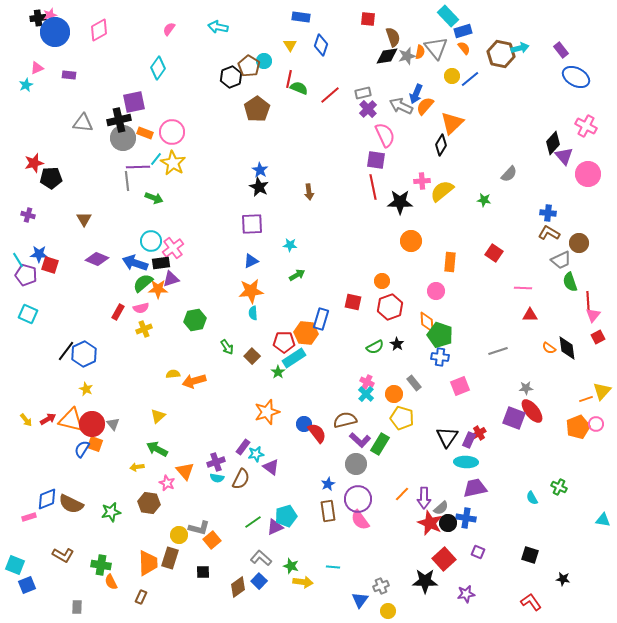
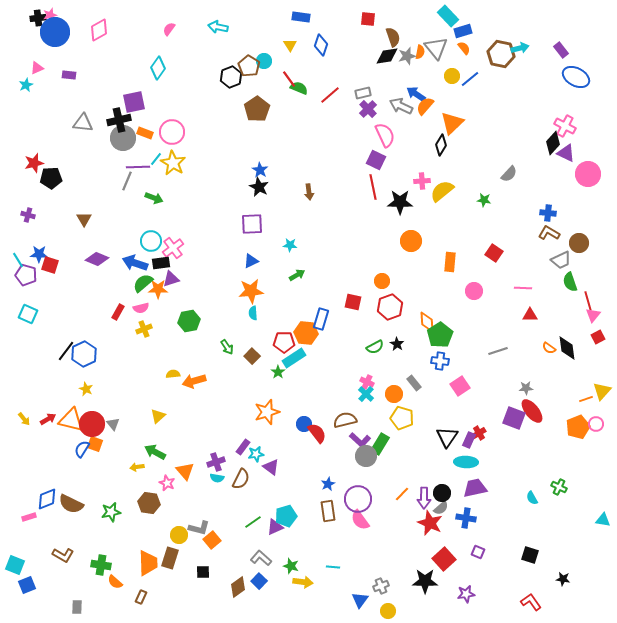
red line at (289, 79): rotated 48 degrees counterclockwise
blue arrow at (416, 94): rotated 102 degrees clockwise
pink cross at (586, 126): moved 21 px left
purple triangle at (564, 156): moved 2 px right, 3 px up; rotated 24 degrees counterclockwise
purple square at (376, 160): rotated 18 degrees clockwise
gray line at (127, 181): rotated 30 degrees clockwise
pink circle at (436, 291): moved 38 px right
red line at (588, 301): rotated 12 degrees counterclockwise
green hexagon at (195, 320): moved 6 px left, 1 px down
green pentagon at (440, 335): rotated 20 degrees clockwise
blue cross at (440, 357): moved 4 px down
pink square at (460, 386): rotated 12 degrees counterclockwise
yellow arrow at (26, 420): moved 2 px left, 1 px up
green arrow at (157, 449): moved 2 px left, 3 px down
gray circle at (356, 464): moved 10 px right, 8 px up
black circle at (448, 523): moved 6 px left, 30 px up
orange semicircle at (111, 582): moved 4 px right; rotated 21 degrees counterclockwise
